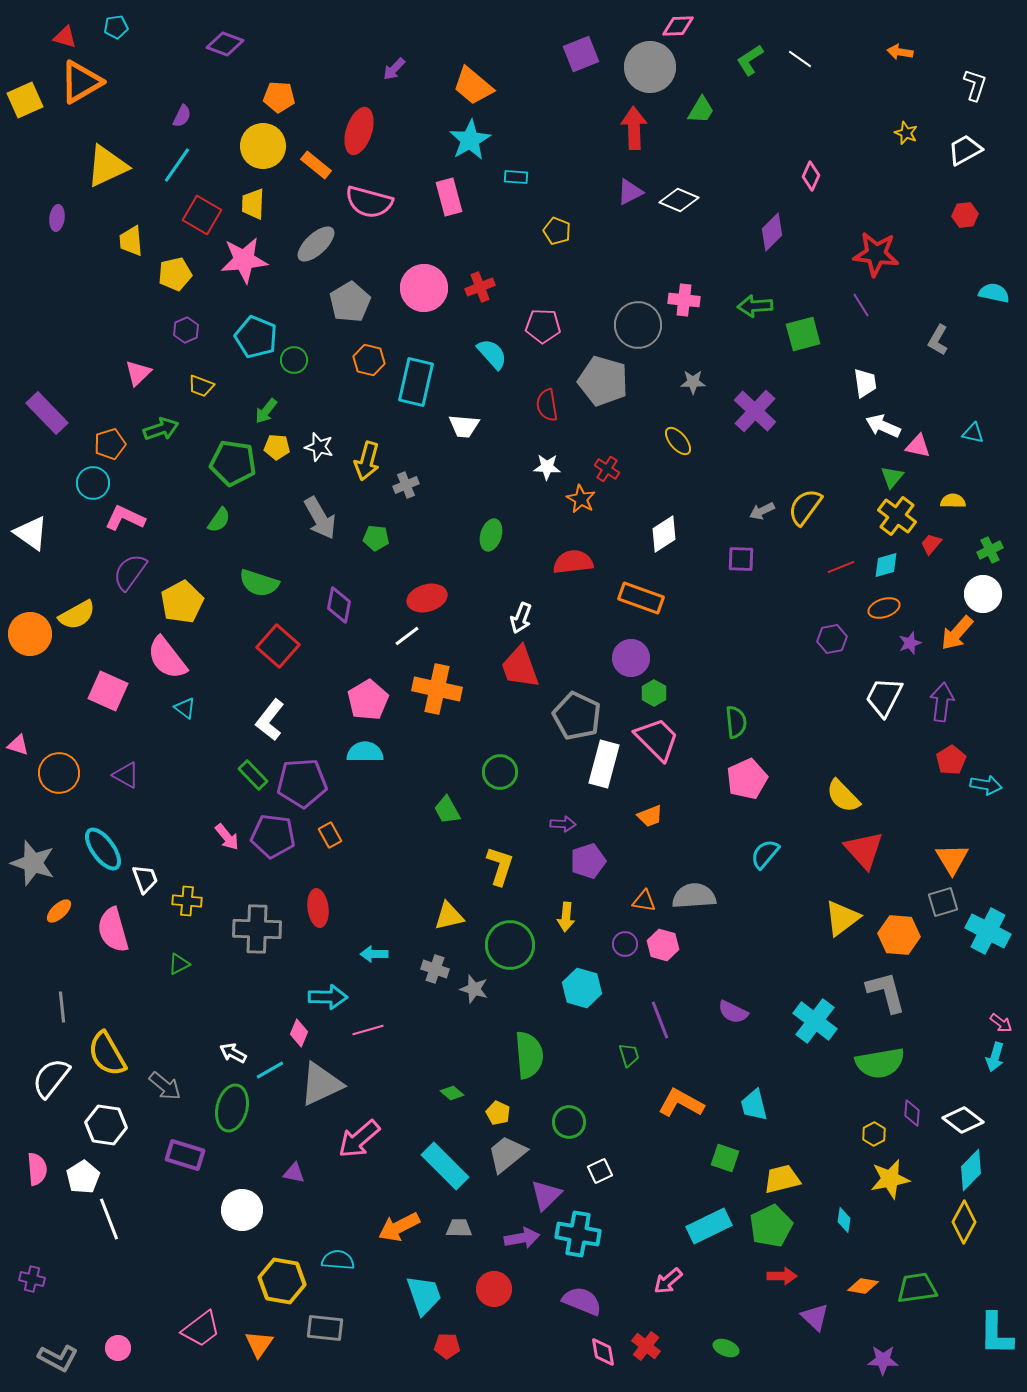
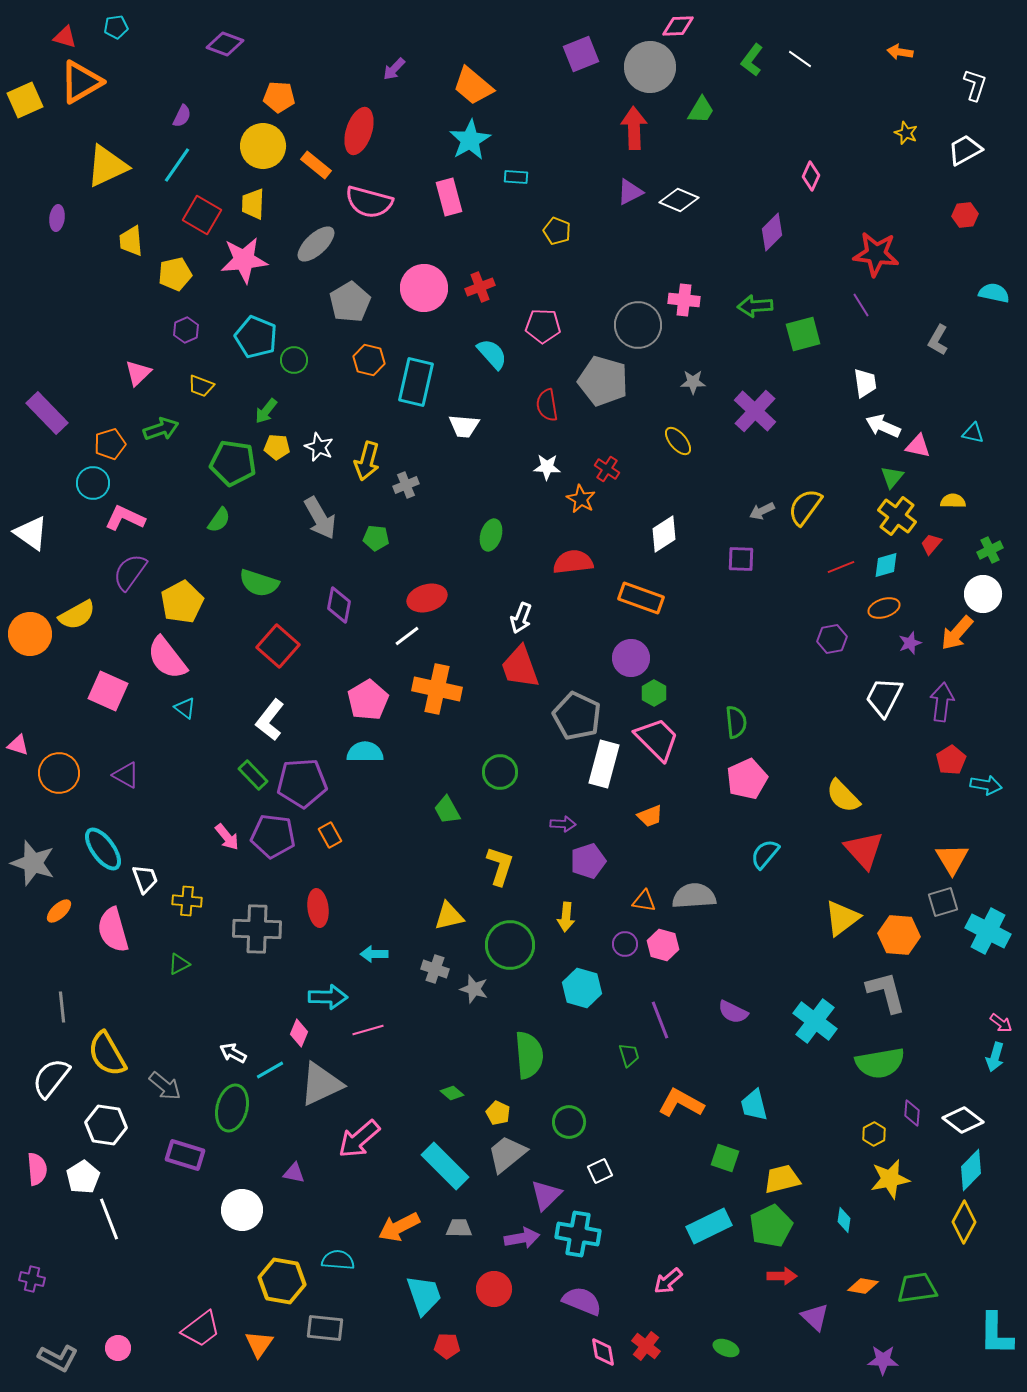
green L-shape at (750, 60): moved 2 px right; rotated 20 degrees counterclockwise
white star at (319, 447): rotated 8 degrees clockwise
